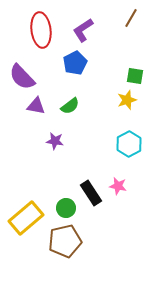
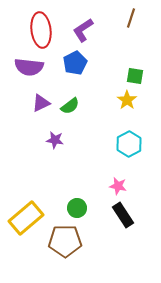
brown line: rotated 12 degrees counterclockwise
purple semicircle: moved 7 px right, 10 px up; rotated 40 degrees counterclockwise
yellow star: rotated 18 degrees counterclockwise
purple triangle: moved 5 px right, 3 px up; rotated 36 degrees counterclockwise
purple star: moved 1 px up
black rectangle: moved 32 px right, 22 px down
green circle: moved 11 px right
brown pentagon: rotated 12 degrees clockwise
